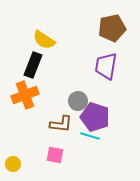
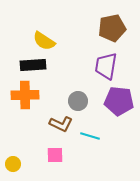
yellow semicircle: moved 1 px down
black rectangle: rotated 65 degrees clockwise
orange cross: rotated 20 degrees clockwise
purple pentagon: moved 24 px right, 16 px up; rotated 12 degrees counterclockwise
brown L-shape: rotated 20 degrees clockwise
pink square: rotated 12 degrees counterclockwise
